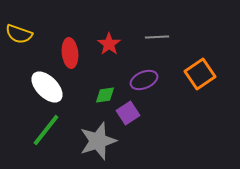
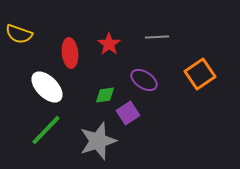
purple ellipse: rotated 56 degrees clockwise
green line: rotated 6 degrees clockwise
